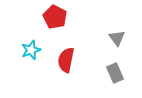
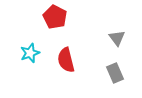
cyan star: moved 1 px left, 3 px down
red semicircle: rotated 25 degrees counterclockwise
